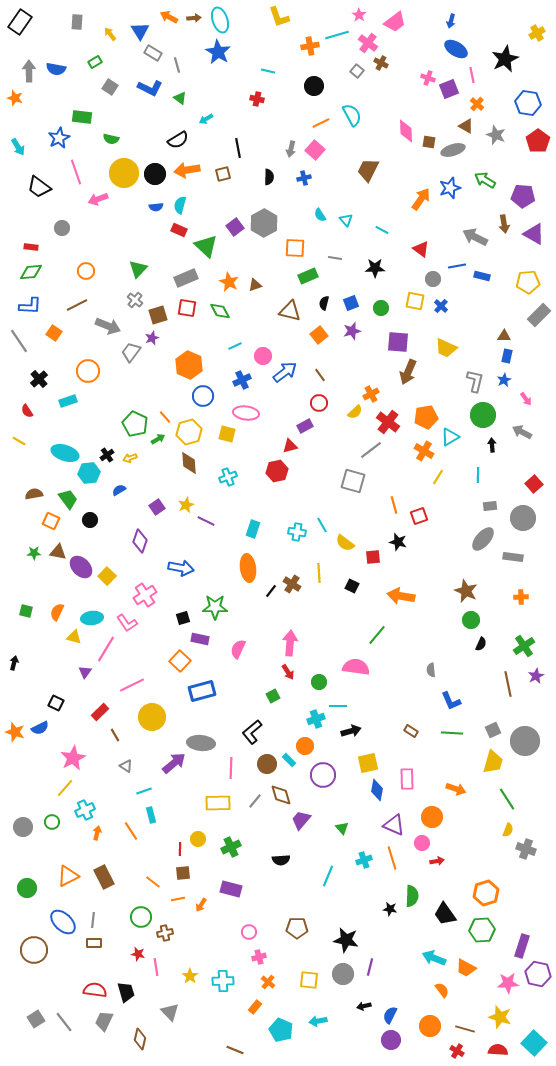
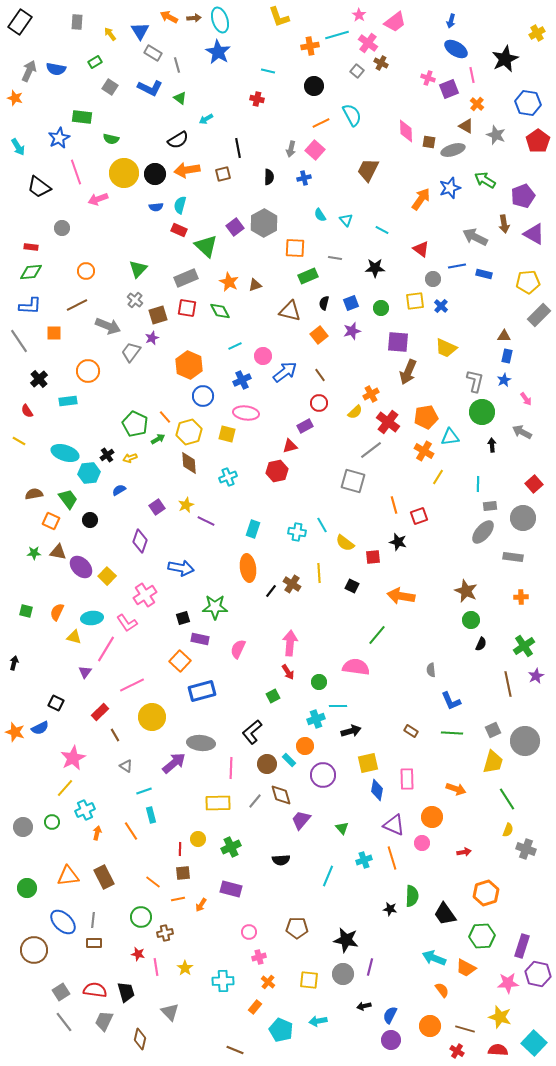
gray arrow at (29, 71): rotated 25 degrees clockwise
purple pentagon at (523, 196): rotated 25 degrees counterclockwise
blue rectangle at (482, 276): moved 2 px right, 2 px up
yellow square at (415, 301): rotated 18 degrees counterclockwise
orange square at (54, 333): rotated 35 degrees counterclockwise
cyan rectangle at (68, 401): rotated 12 degrees clockwise
green circle at (483, 415): moved 1 px left, 3 px up
cyan triangle at (450, 437): rotated 24 degrees clockwise
cyan line at (478, 475): moved 9 px down
gray ellipse at (483, 539): moved 7 px up
red arrow at (437, 861): moved 27 px right, 9 px up
orange triangle at (68, 876): rotated 20 degrees clockwise
green hexagon at (482, 930): moved 6 px down
yellow star at (190, 976): moved 5 px left, 8 px up
gray square at (36, 1019): moved 25 px right, 27 px up
